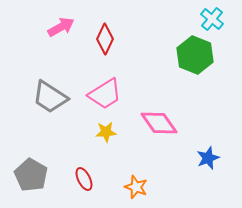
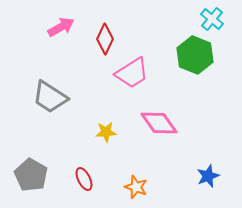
pink trapezoid: moved 27 px right, 21 px up
blue star: moved 18 px down
